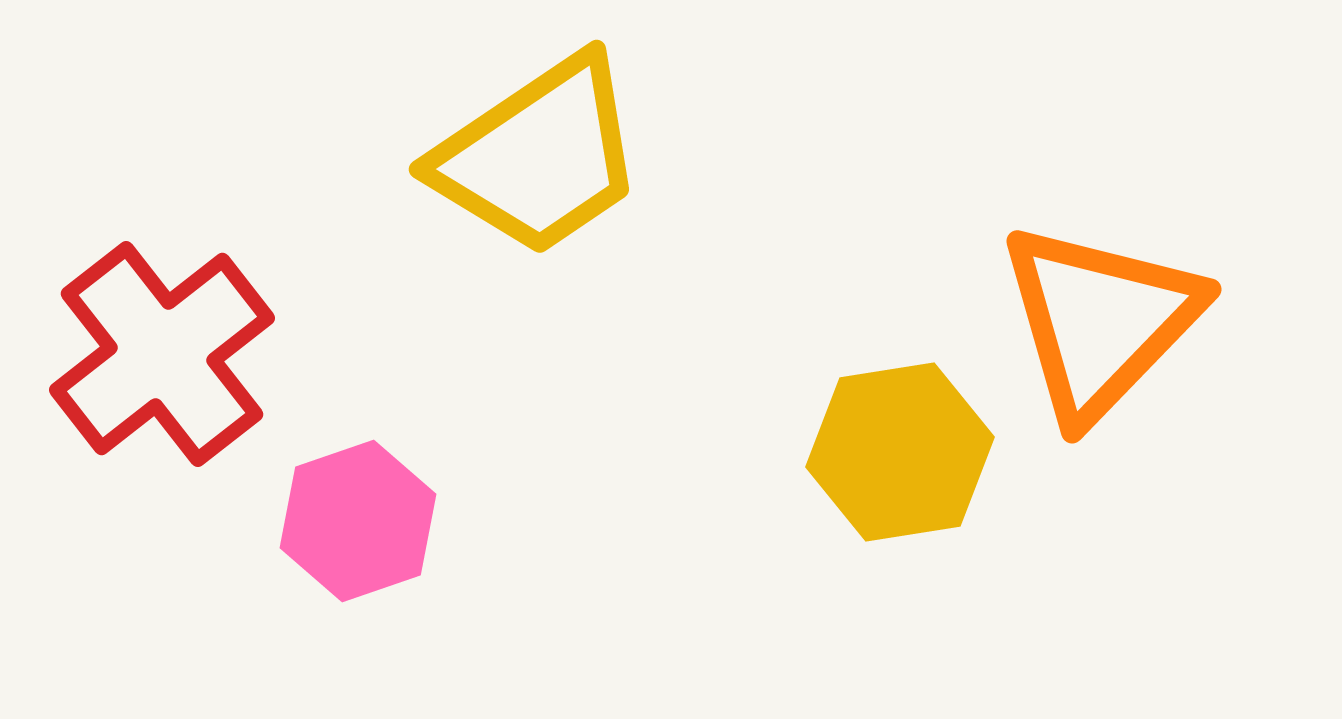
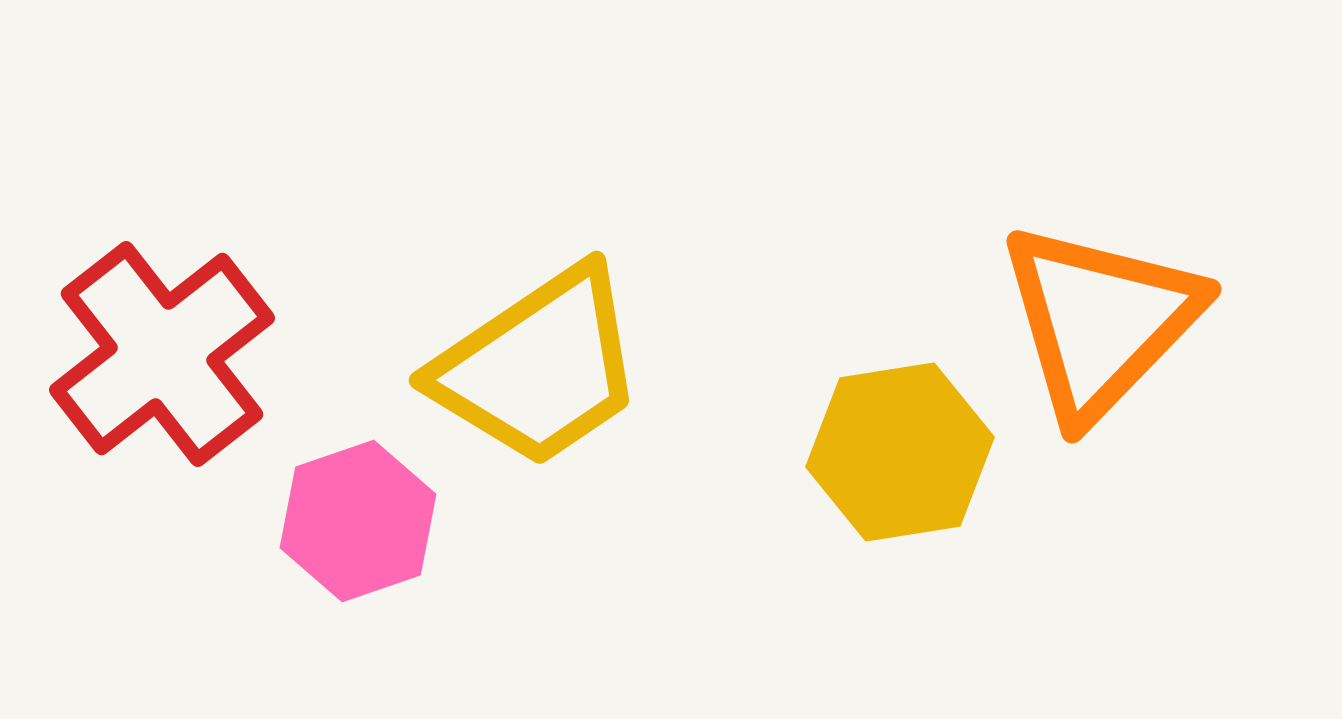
yellow trapezoid: moved 211 px down
